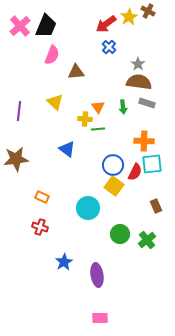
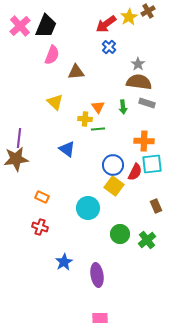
brown cross: rotated 32 degrees clockwise
purple line: moved 27 px down
